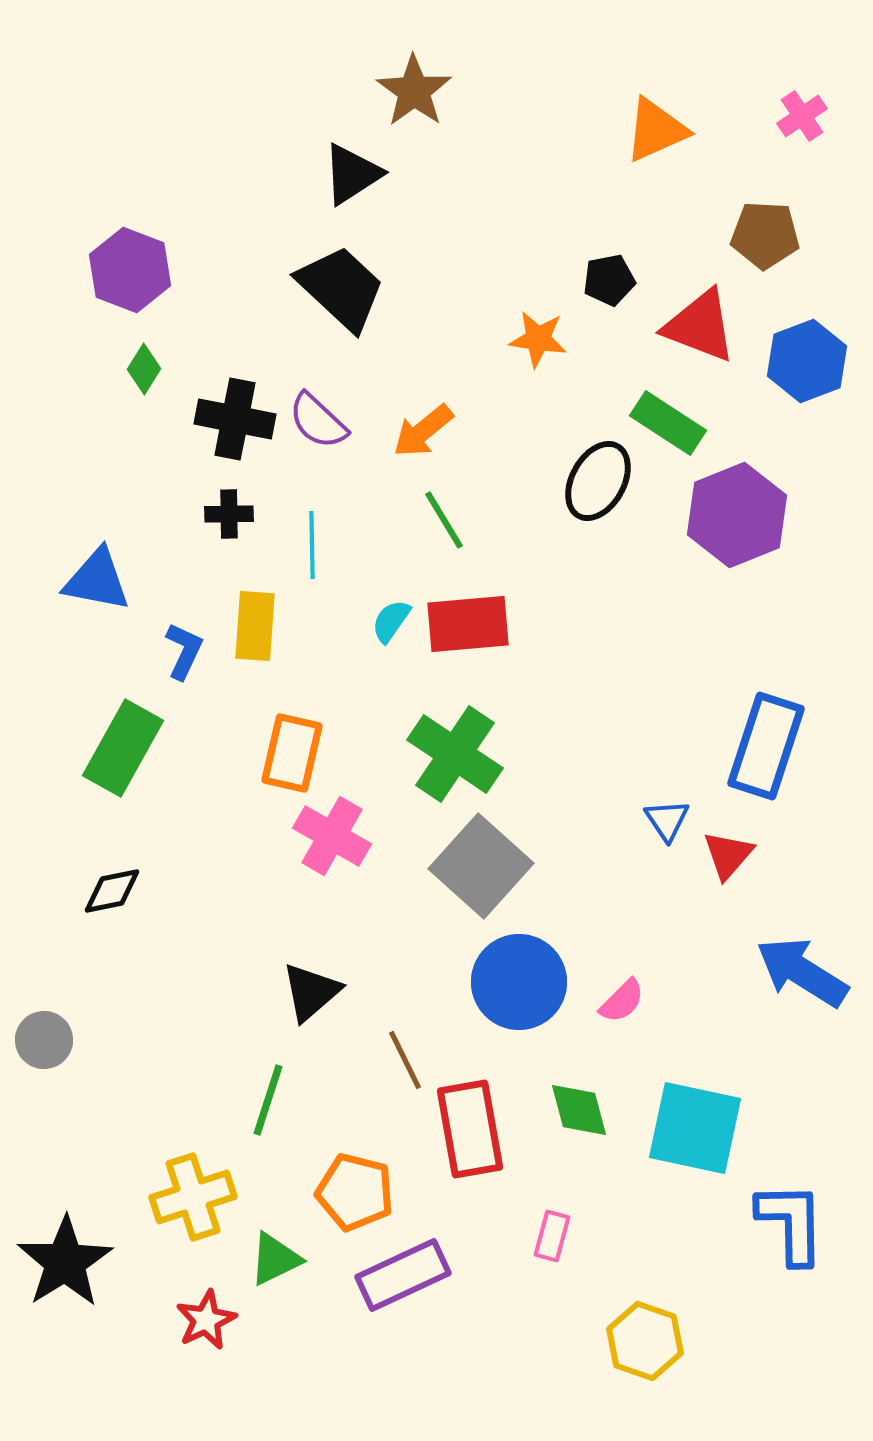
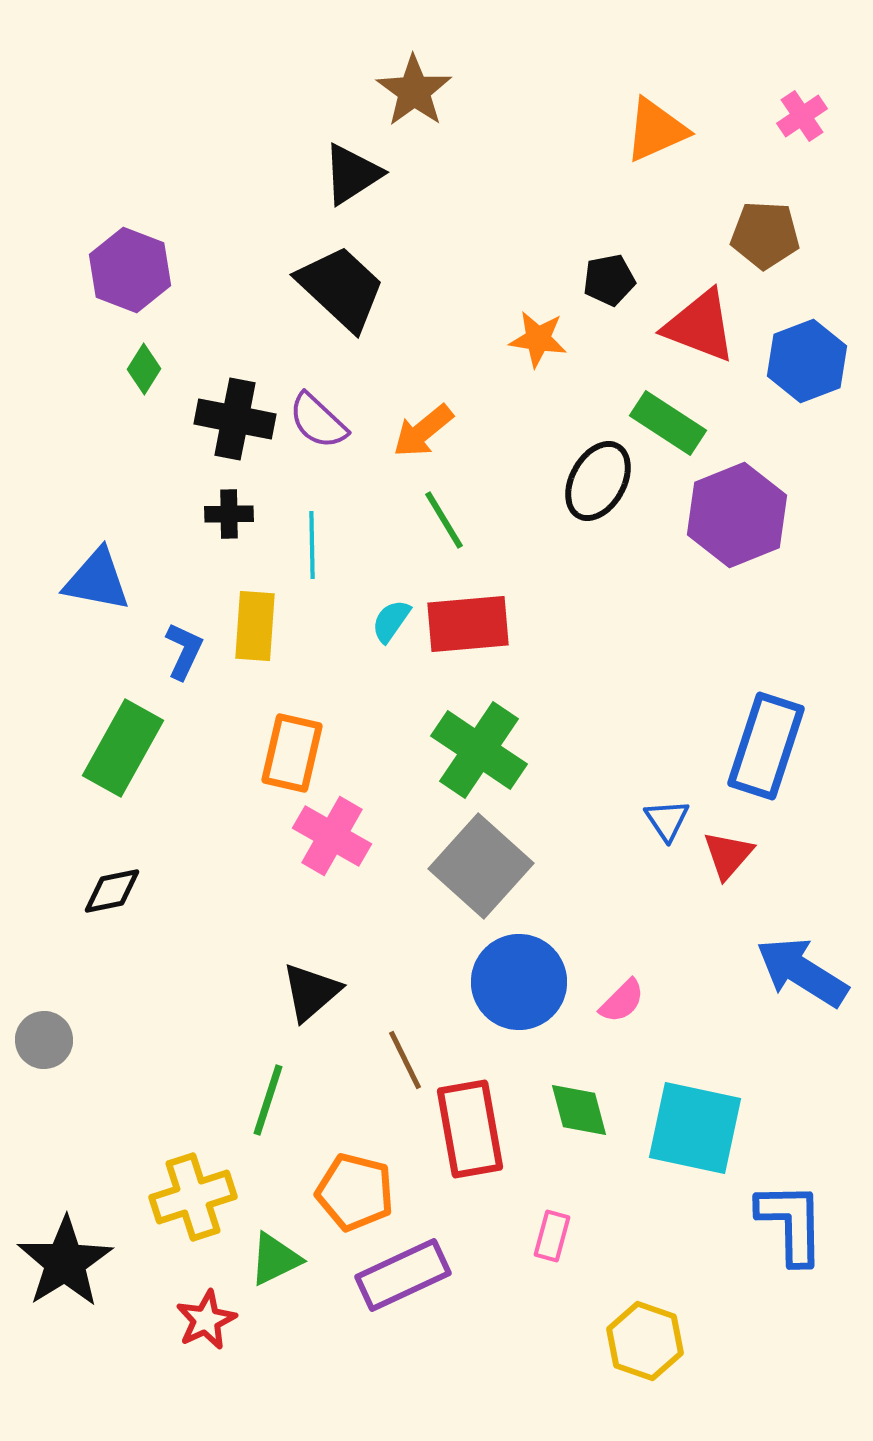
green cross at (455, 754): moved 24 px right, 4 px up
